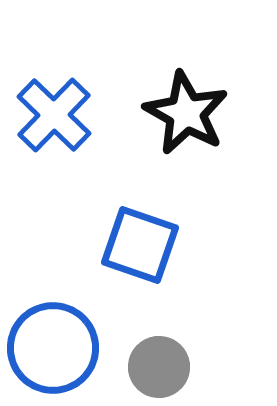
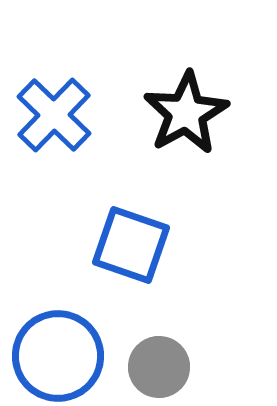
black star: rotated 14 degrees clockwise
blue square: moved 9 px left
blue circle: moved 5 px right, 8 px down
